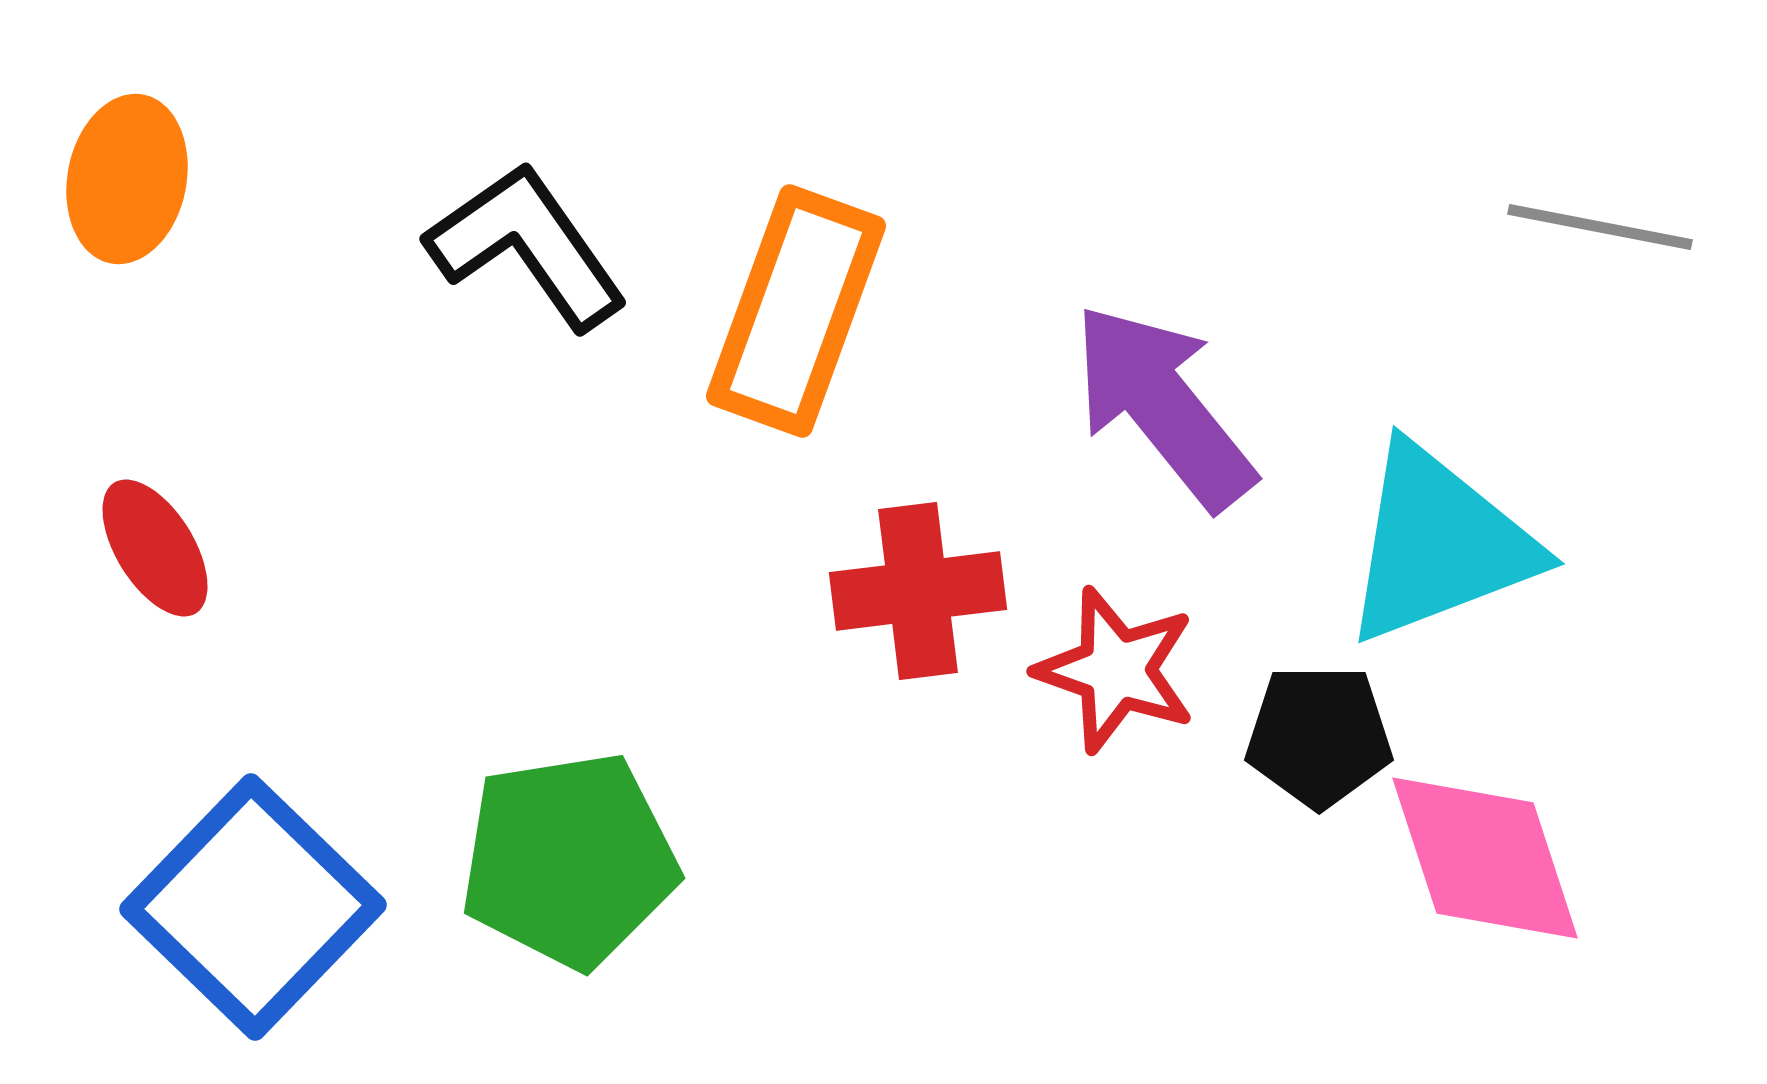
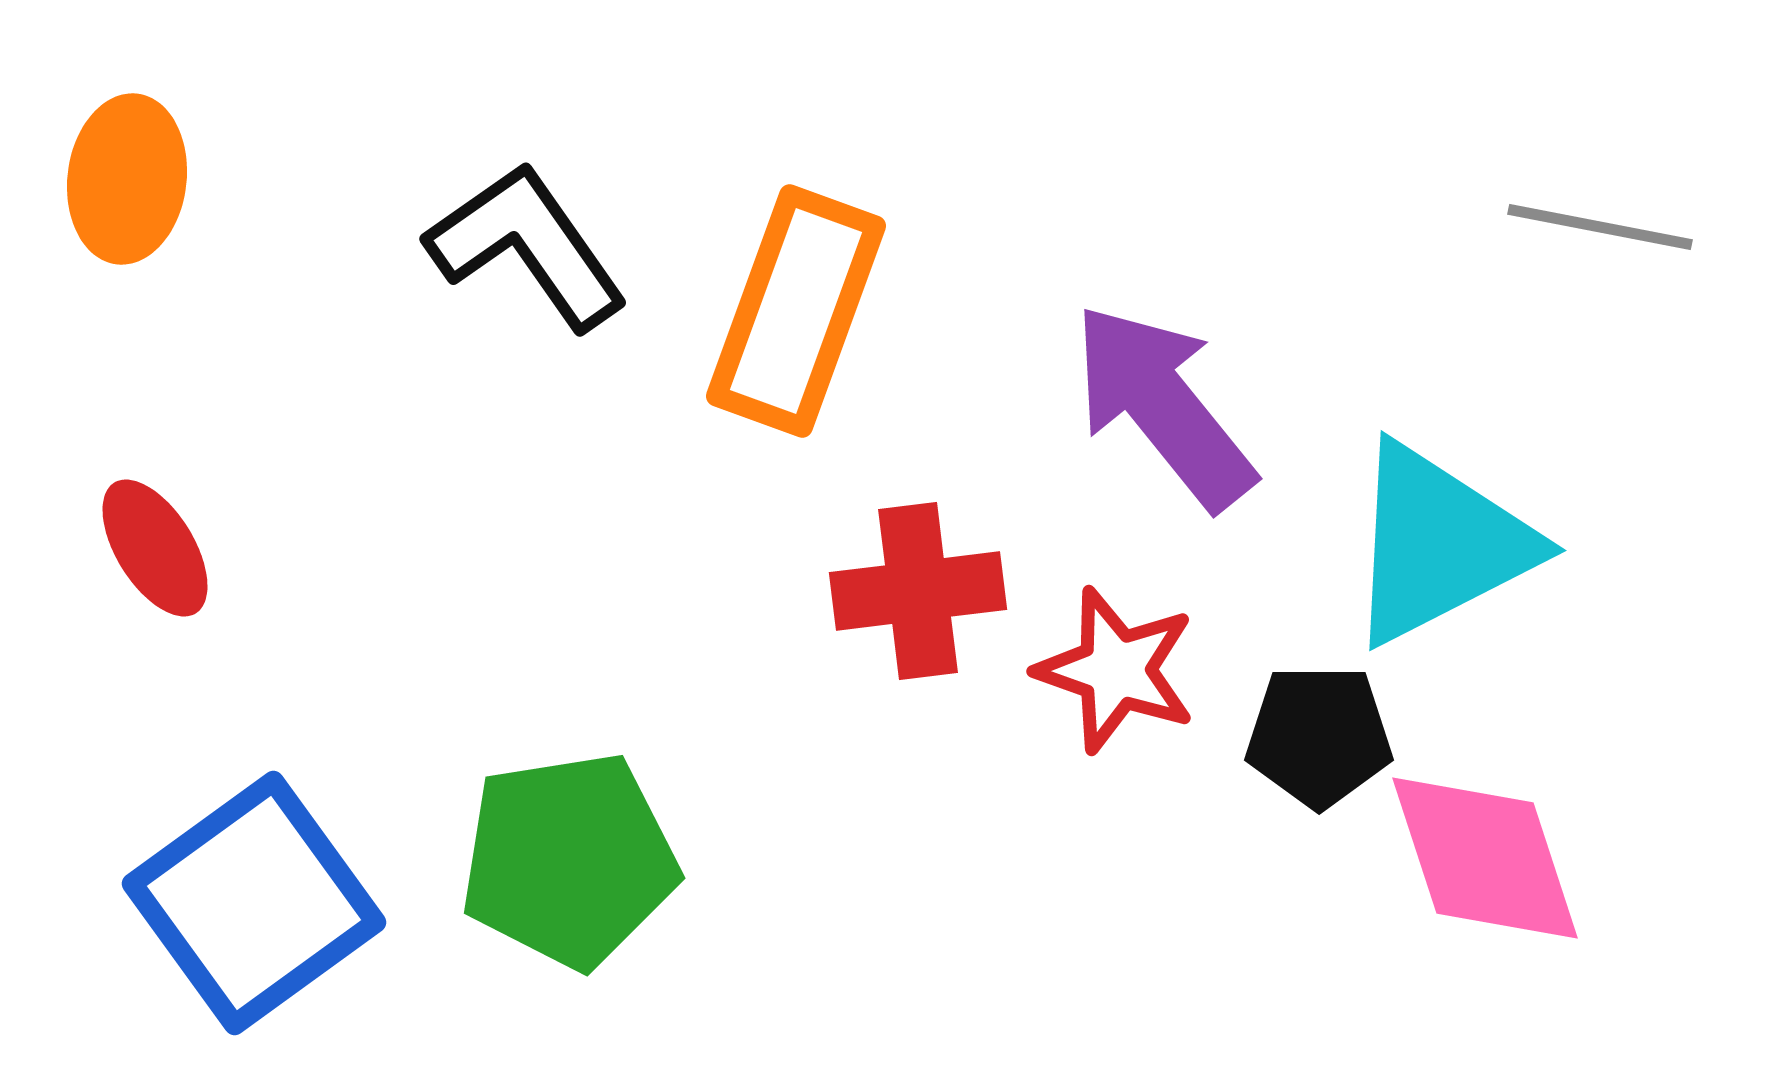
orange ellipse: rotated 4 degrees counterclockwise
cyan triangle: rotated 6 degrees counterclockwise
blue square: moved 1 px right, 4 px up; rotated 10 degrees clockwise
